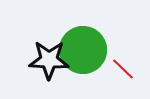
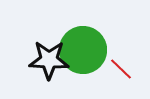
red line: moved 2 px left
